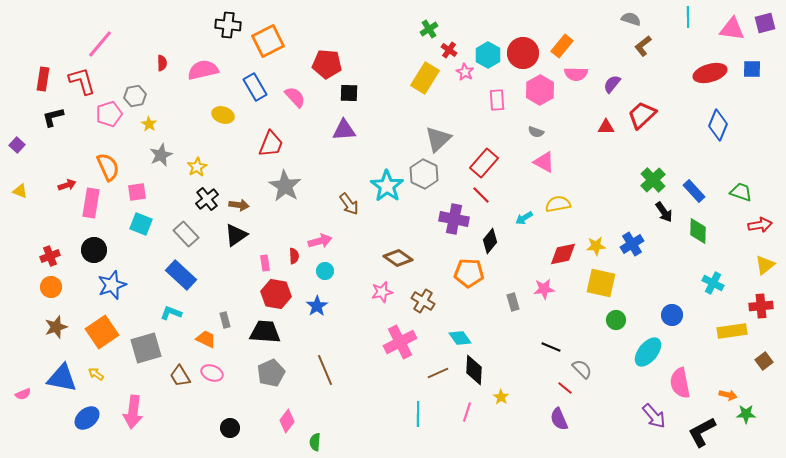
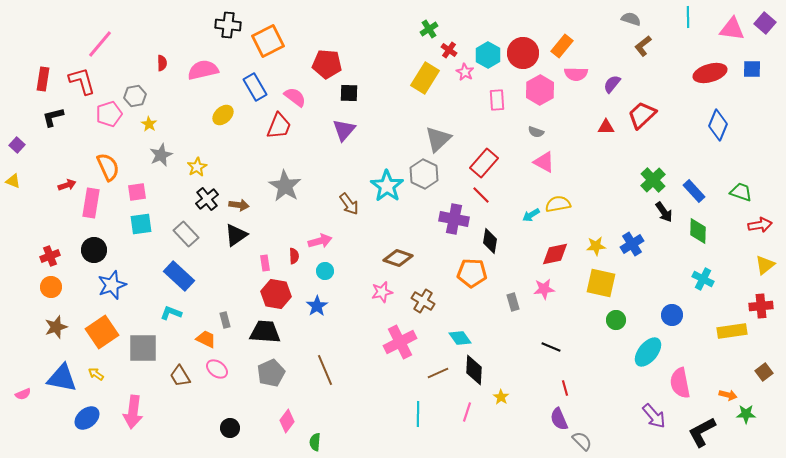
purple square at (765, 23): rotated 35 degrees counterclockwise
pink semicircle at (295, 97): rotated 10 degrees counterclockwise
yellow ellipse at (223, 115): rotated 60 degrees counterclockwise
purple triangle at (344, 130): rotated 45 degrees counterclockwise
red trapezoid at (271, 144): moved 8 px right, 18 px up
yellow triangle at (20, 191): moved 7 px left, 10 px up
cyan arrow at (524, 218): moved 7 px right, 3 px up
cyan square at (141, 224): rotated 30 degrees counterclockwise
black diamond at (490, 241): rotated 30 degrees counterclockwise
red diamond at (563, 254): moved 8 px left
brown diamond at (398, 258): rotated 16 degrees counterclockwise
orange pentagon at (469, 273): moved 3 px right
blue rectangle at (181, 275): moved 2 px left, 1 px down
cyan cross at (713, 283): moved 10 px left, 4 px up
gray square at (146, 348): moved 3 px left; rotated 16 degrees clockwise
brown square at (764, 361): moved 11 px down
gray semicircle at (582, 369): moved 72 px down
pink ellipse at (212, 373): moved 5 px right, 4 px up; rotated 15 degrees clockwise
red line at (565, 388): rotated 35 degrees clockwise
